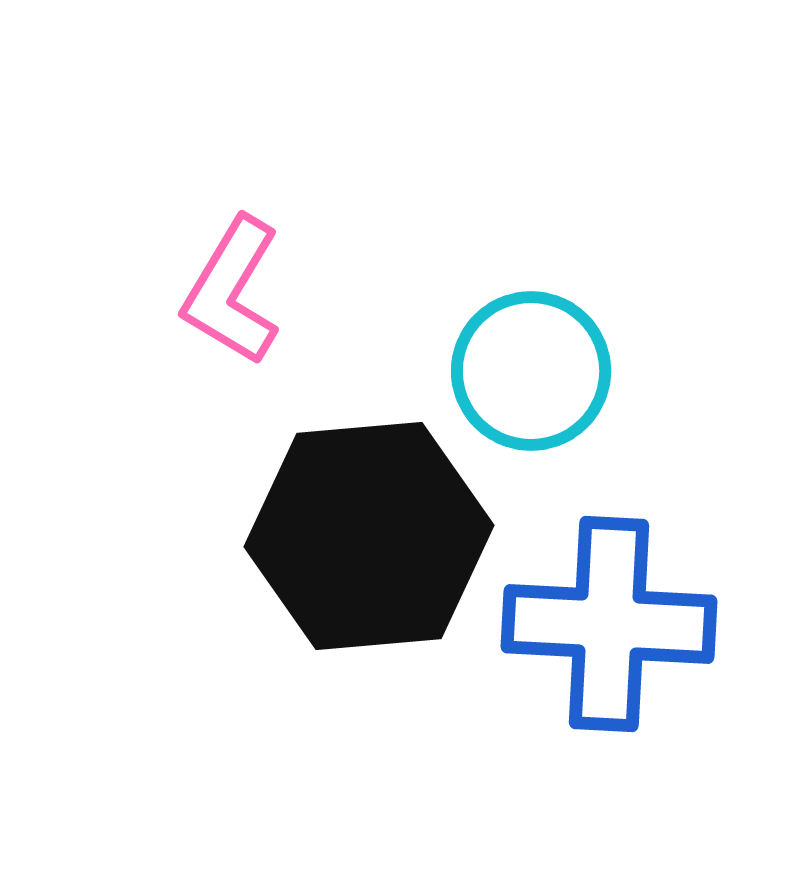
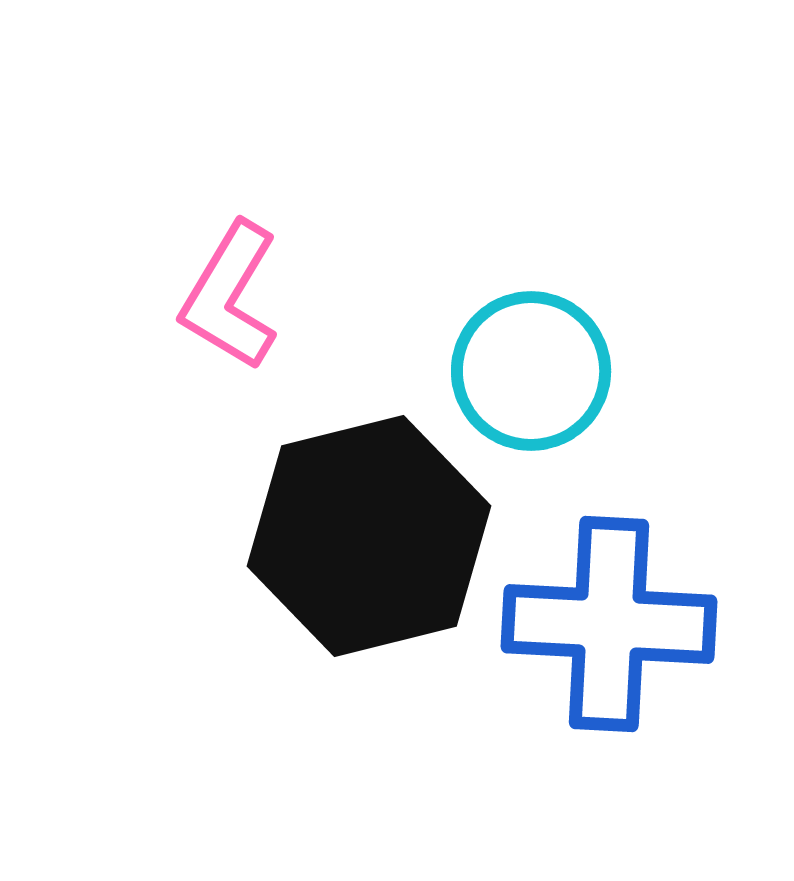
pink L-shape: moved 2 px left, 5 px down
black hexagon: rotated 9 degrees counterclockwise
